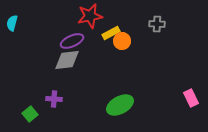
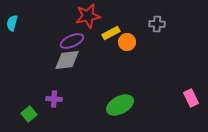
red star: moved 2 px left
orange circle: moved 5 px right, 1 px down
green square: moved 1 px left
